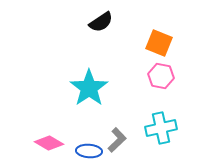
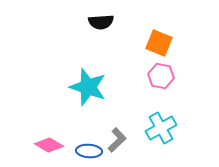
black semicircle: rotated 30 degrees clockwise
cyan star: moved 1 px left, 1 px up; rotated 18 degrees counterclockwise
cyan cross: rotated 16 degrees counterclockwise
pink diamond: moved 2 px down
